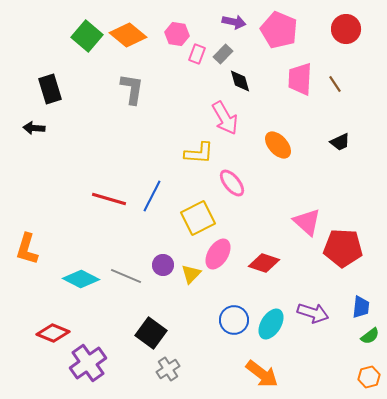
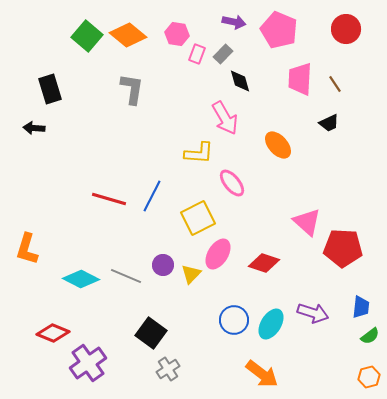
black trapezoid at (340, 142): moved 11 px left, 19 px up
